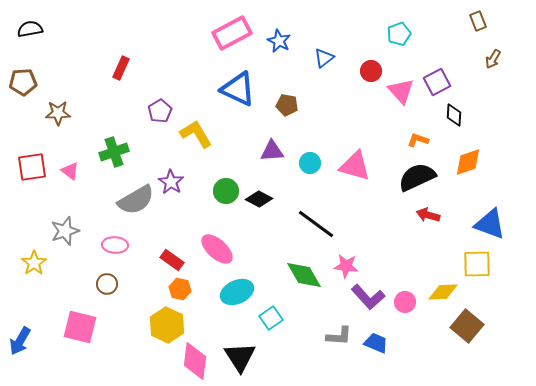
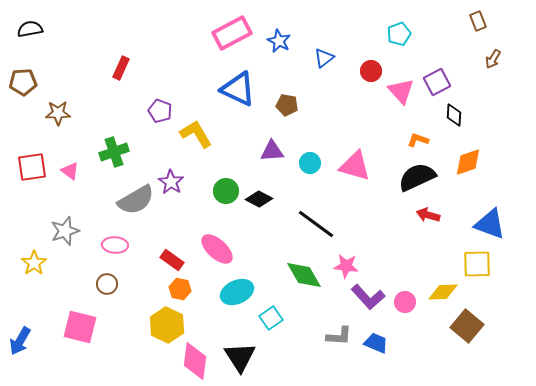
purple pentagon at (160, 111): rotated 20 degrees counterclockwise
